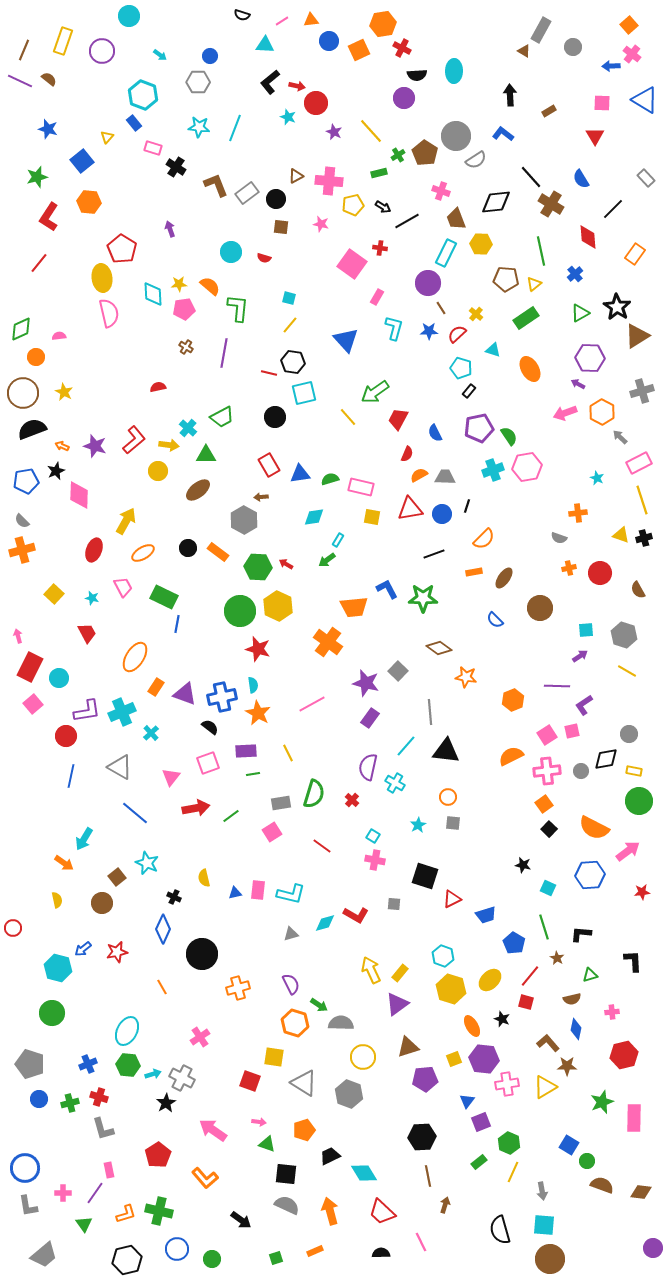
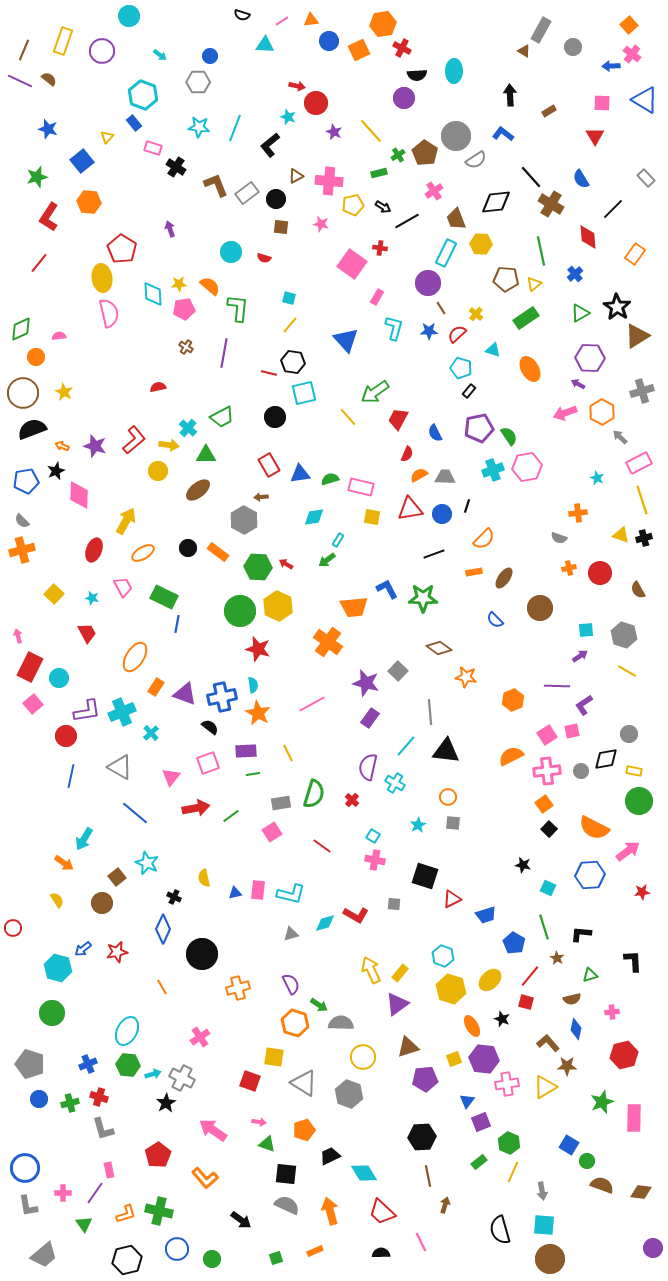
black L-shape at (270, 82): moved 63 px down
pink cross at (441, 191): moved 7 px left; rotated 36 degrees clockwise
yellow semicircle at (57, 900): rotated 21 degrees counterclockwise
